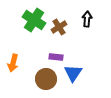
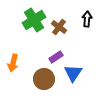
green cross: rotated 25 degrees clockwise
brown cross: rotated 21 degrees counterclockwise
purple rectangle: rotated 40 degrees counterclockwise
brown circle: moved 2 px left
